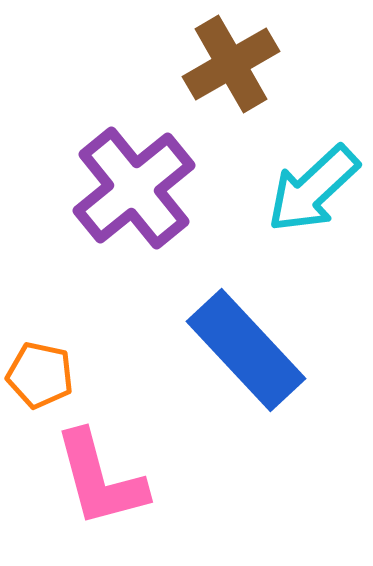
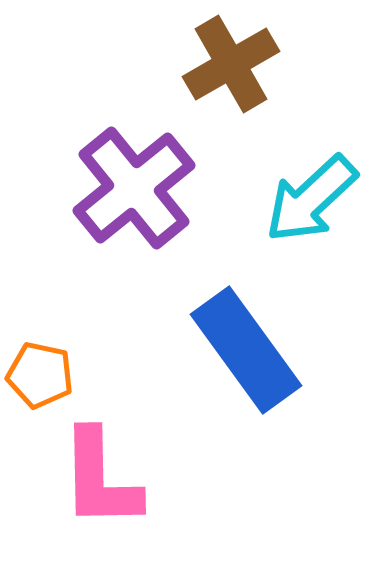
cyan arrow: moved 2 px left, 10 px down
blue rectangle: rotated 7 degrees clockwise
pink L-shape: rotated 14 degrees clockwise
